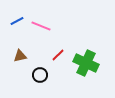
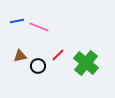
blue line: rotated 16 degrees clockwise
pink line: moved 2 px left, 1 px down
green cross: rotated 15 degrees clockwise
black circle: moved 2 px left, 9 px up
